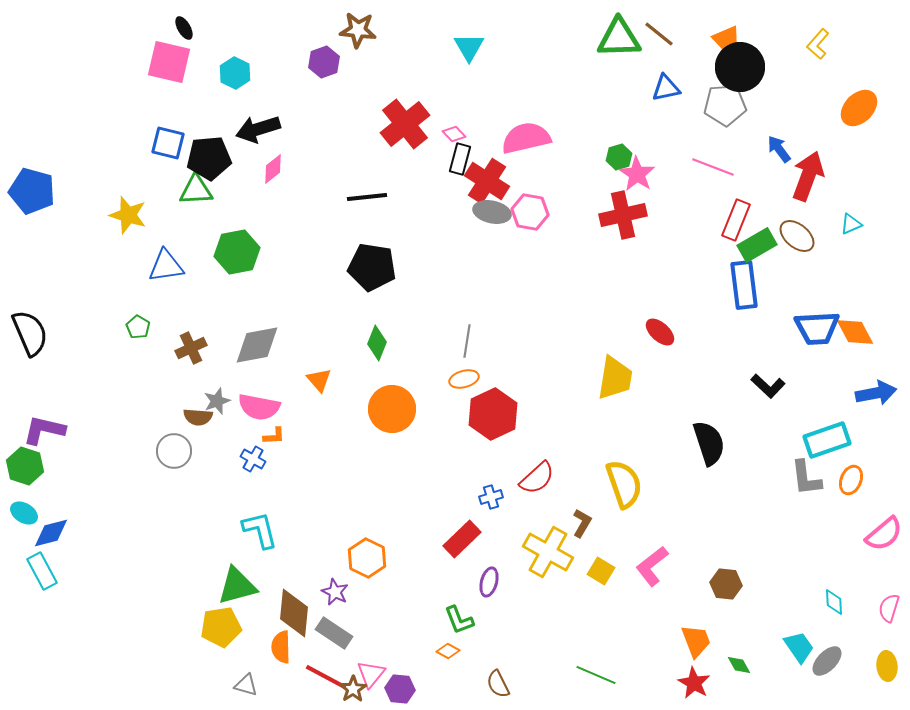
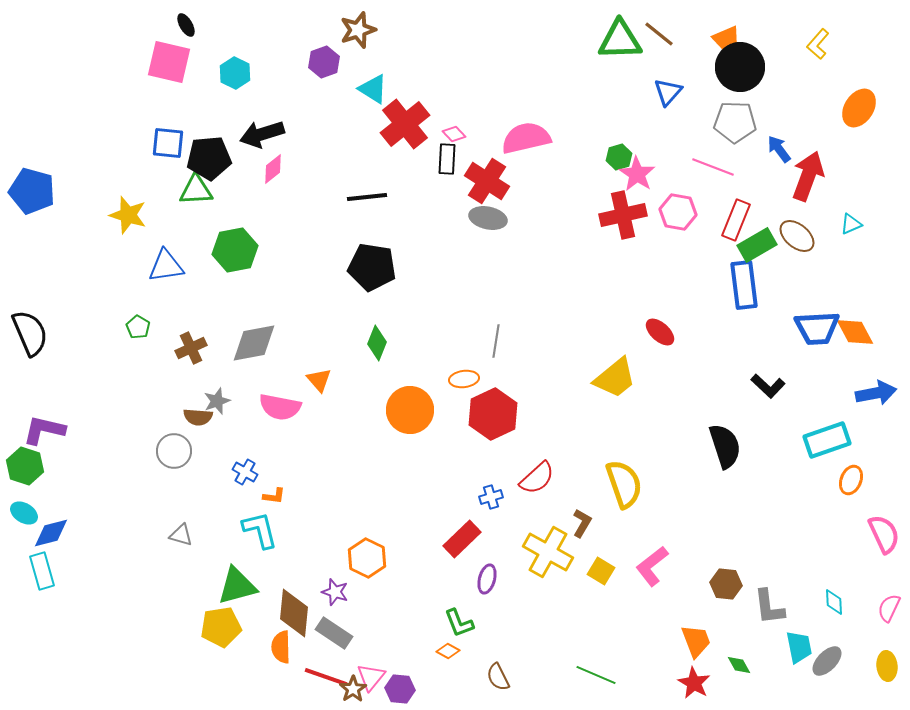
black ellipse at (184, 28): moved 2 px right, 3 px up
brown star at (358, 30): rotated 24 degrees counterclockwise
green triangle at (619, 38): moved 1 px right, 2 px down
cyan triangle at (469, 47): moved 96 px left, 42 px down; rotated 28 degrees counterclockwise
blue triangle at (666, 88): moved 2 px right, 4 px down; rotated 36 degrees counterclockwise
gray pentagon at (725, 105): moved 10 px right, 17 px down; rotated 6 degrees clockwise
orange ellipse at (859, 108): rotated 12 degrees counterclockwise
black arrow at (258, 129): moved 4 px right, 5 px down
blue square at (168, 143): rotated 8 degrees counterclockwise
black rectangle at (460, 159): moved 13 px left; rotated 12 degrees counterclockwise
gray ellipse at (492, 212): moved 4 px left, 6 px down
pink hexagon at (530, 212): moved 148 px right
green hexagon at (237, 252): moved 2 px left, 2 px up
gray line at (467, 341): moved 29 px right
gray diamond at (257, 345): moved 3 px left, 2 px up
yellow trapezoid at (615, 378): rotated 42 degrees clockwise
orange ellipse at (464, 379): rotated 8 degrees clockwise
pink semicircle at (259, 407): moved 21 px right
orange circle at (392, 409): moved 18 px right, 1 px down
orange L-shape at (274, 436): moved 60 px down; rotated 10 degrees clockwise
black semicircle at (709, 443): moved 16 px right, 3 px down
blue cross at (253, 459): moved 8 px left, 13 px down
gray L-shape at (806, 478): moved 37 px left, 129 px down
pink semicircle at (884, 534): rotated 75 degrees counterclockwise
cyan rectangle at (42, 571): rotated 12 degrees clockwise
purple ellipse at (489, 582): moved 2 px left, 3 px up
purple star at (335, 592): rotated 8 degrees counterclockwise
pink semicircle at (889, 608): rotated 8 degrees clockwise
green L-shape at (459, 620): moved 3 px down
cyan trapezoid at (799, 647): rotated 24 degrees clockwise
pink triangle at (371, 674): moved 3 px down
red line at (326, 677): rotated 9 degrees counterclockwise
brown semicircle at (498, 684): moved 7 px up
gray triangle at (246, 685): moved 65 px left, 150 px up
